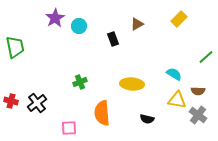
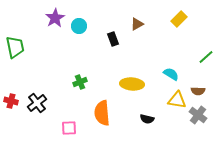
cyan semicircle: moved 3 px left
